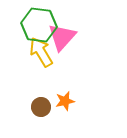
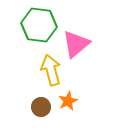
pink triangle: moved 14 px right, 7 px down; rotated 8 degrees clockwise
yellow arrow: moved 10 px right, 18 px down; rotated 16 degrees clockwise
orange star: moved 3 px right; rotated 12 degrees counterclockwise
